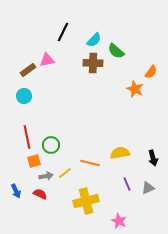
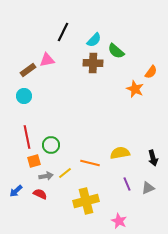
blue arrow: rotated 72 degrees clockwise
